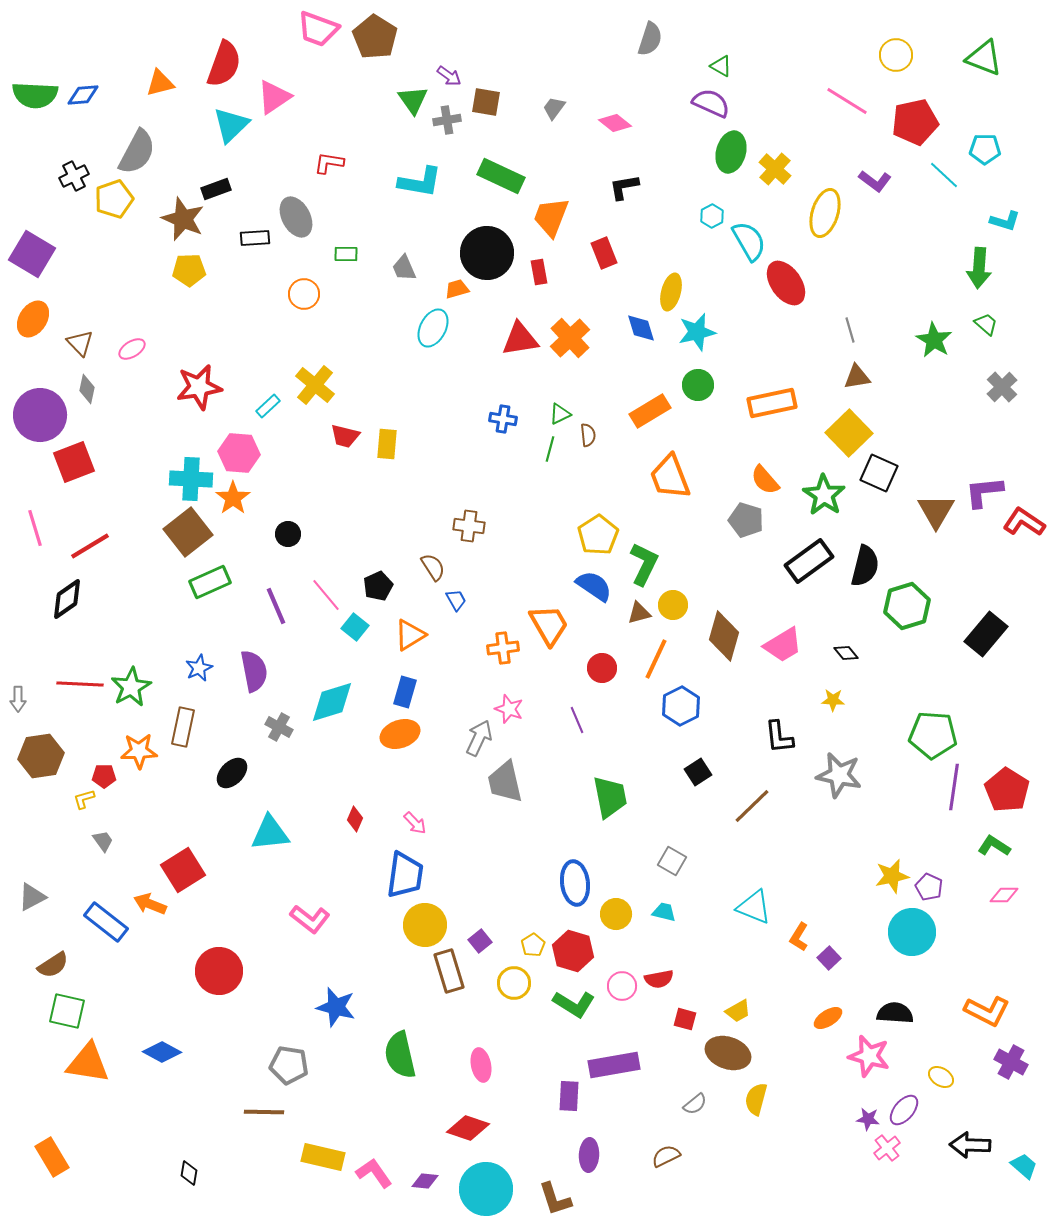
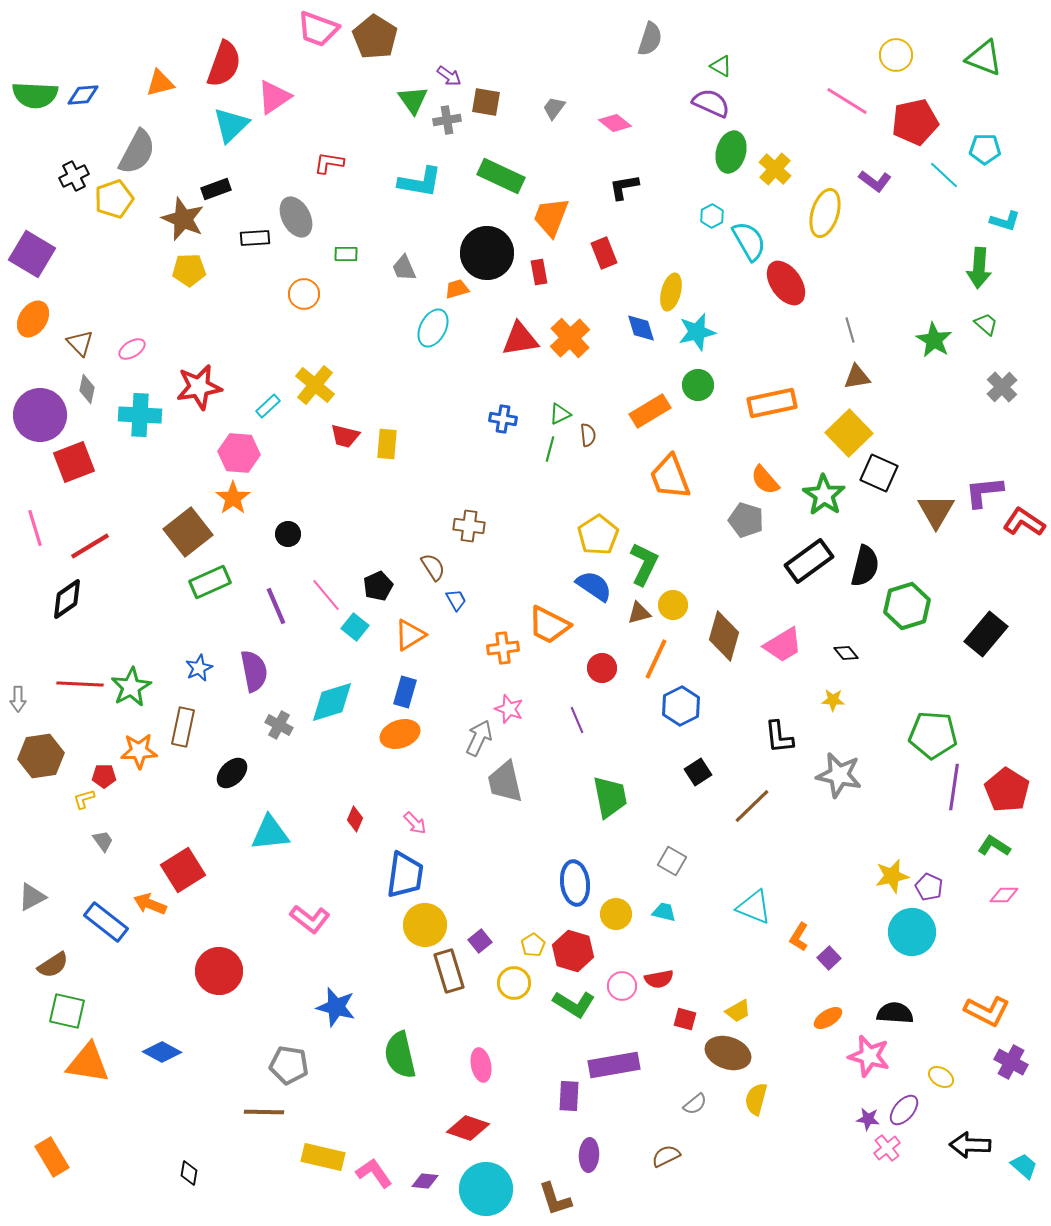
cyan cross at (191, 479): moved 51 px left, 64 px up
orange trapezoid at (549, 625): rotated 147 degrees clockwise
gray cross at (279, 727): moved 2 px up
